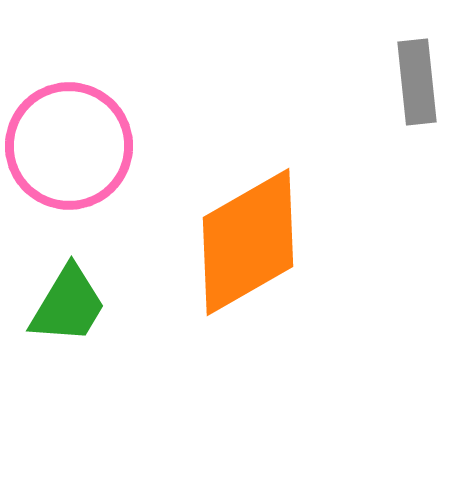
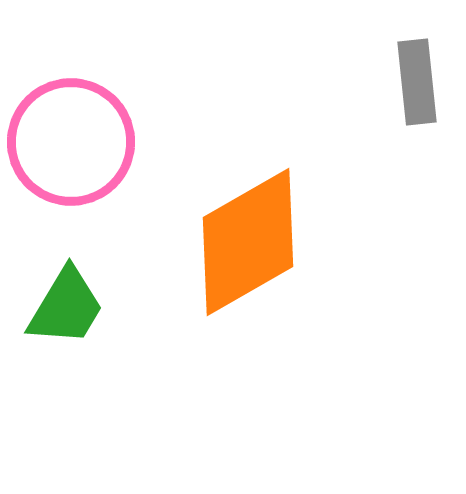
pink circle: moved 2 px right, 4 px up
green trapezoid: moved 2 px left, 2 px down
